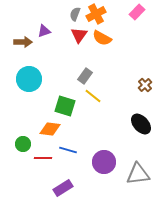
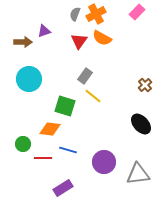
red triangle: moved 6 px down
